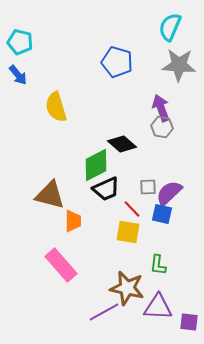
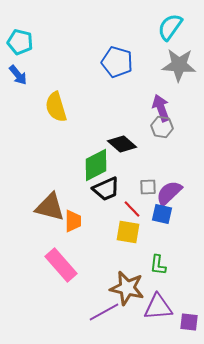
cyan semicircle: rotated 12 degrees clockwise
brown triangle: moved 12 px down
purple triangle: rotated 8 degrees counterclockwise
